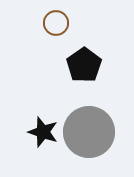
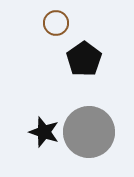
black pentagon: moved 6 px up
black star: moved 1 px right
